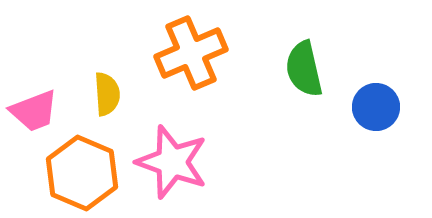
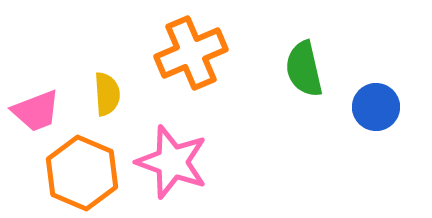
pink trapezoid: moved 2 px right
